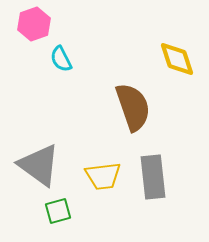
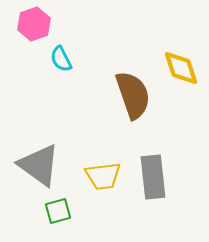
yellow diamond: moved 4 px right, 9 px down
brown semicircle: moved 12 px up
